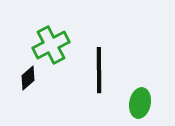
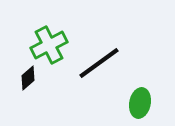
green cross: moved 2 px left
black line: moved 7 px up; rotated 54 degrees clockwise
